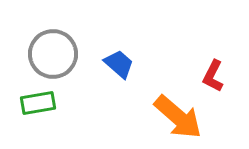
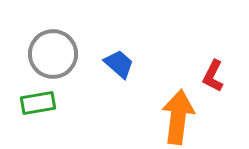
orange arrow: rotated 124 degrees counterclockwise
